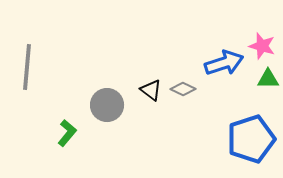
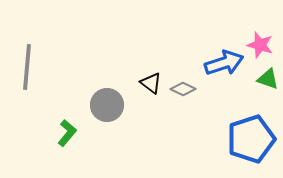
pink star: moved 2 px left, 1 px up
green triangle: rotated 20 degrees clockwise
black triangle: moved 7 px up
